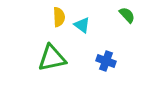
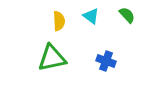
yellow semicircle: moved 4 px down
cyan triangle: moved 9 px right, 9 px up
